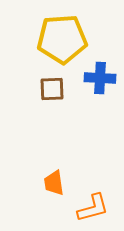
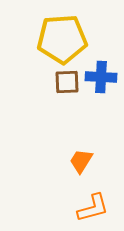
blue cross: moved 1 px right, 1 px up
brown square: moved 15 px right, 7 px up
orange trapezoid: moved 27 px right, 22 px up; rotated 40 degrees clockwise
